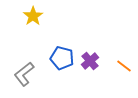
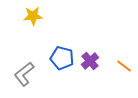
yellow star: rotated 30 degrees clockwise
